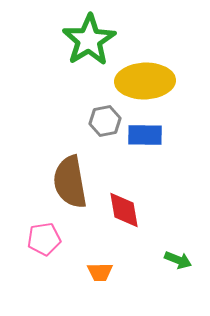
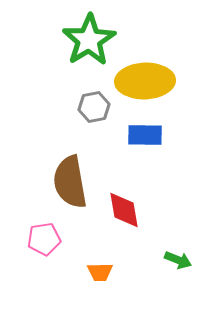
gray hexagon: moved 11 px left, 14 px up
